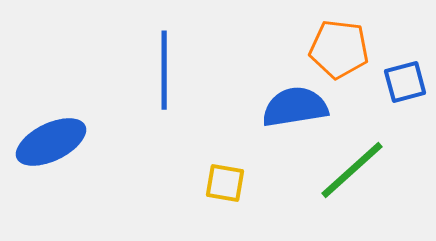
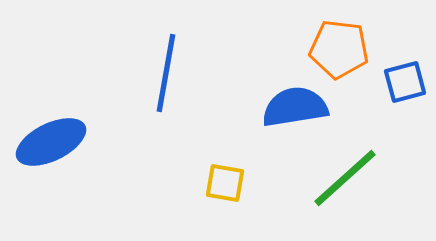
blue line: moved 2 px right, 3 px down; rotated 10 degrees clockwise
green line: moved 7 px left, 8 px down
